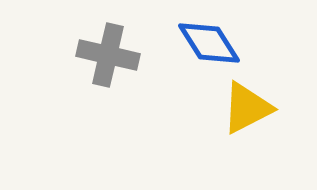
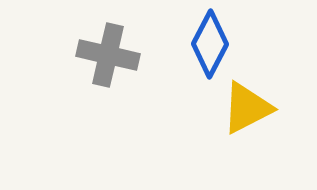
blue diamond: moved 1 px right, 1 px down; rotated 60 degrees clockwise
